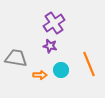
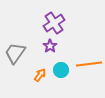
purple star: rotated 24 degrees clockwise
gray trapezoid: moved 1 px left, 5 px up; rotated 65 degrees counterclockwise
orange line: rotated 75 degrees counterclockwise
orange arrow: rotated 56 degrees counterclockwise
